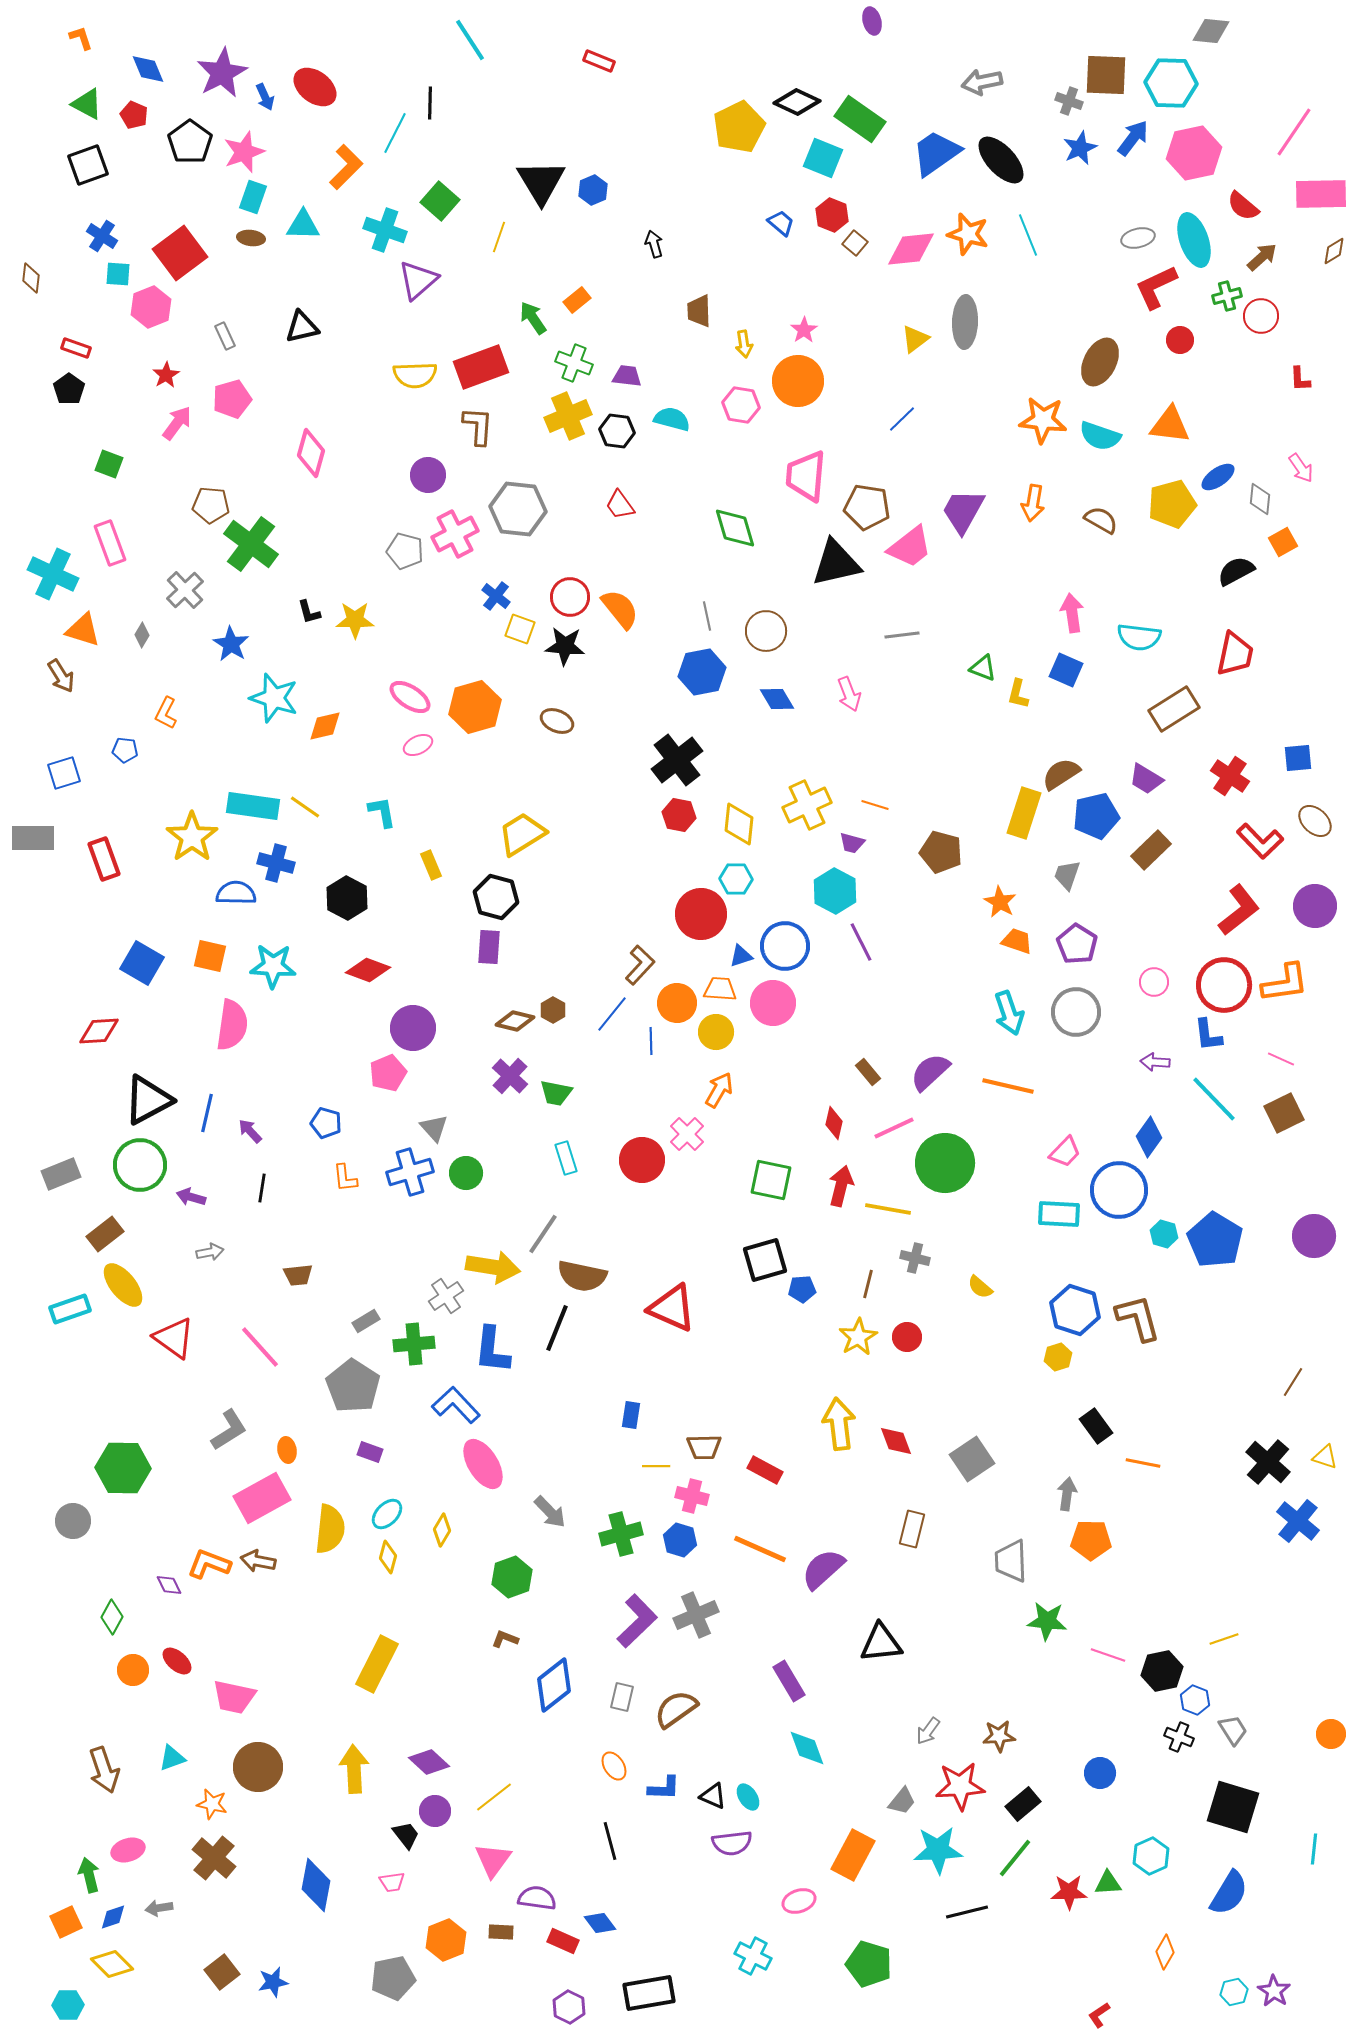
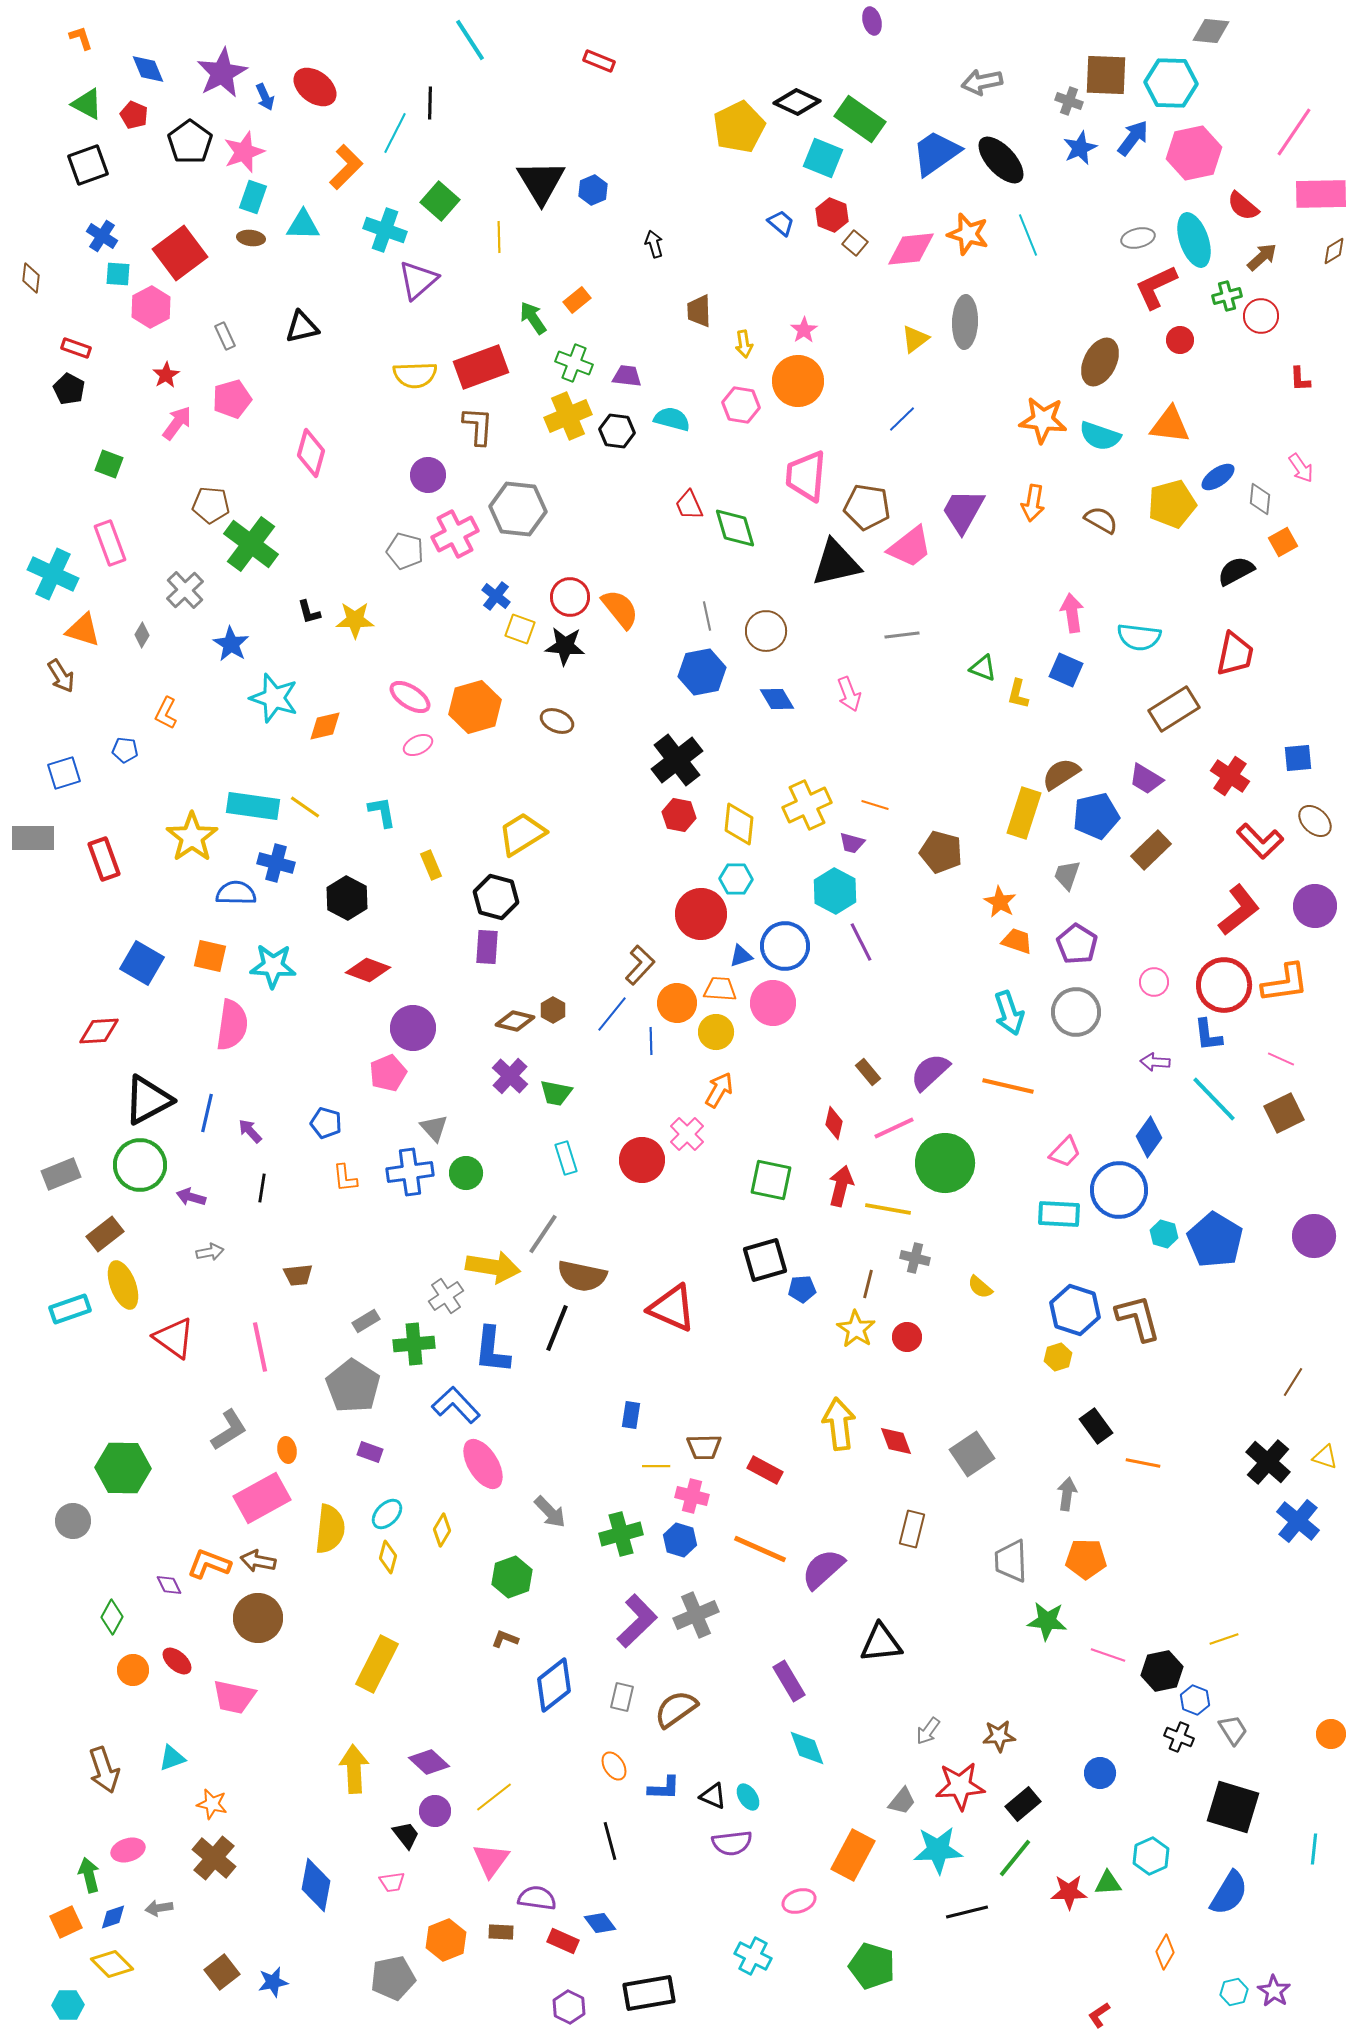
yellow line at (499, 237): rotated 20 degrees counterclockwise
pink hexagon at (151, 307): rotated 6 degrees counterclockwise
black pentagon at (69, 389): rotated 8 degrees counterclockwise
red trapezoid at (620, 505): moved 69 px right; rotated 12 degrees clockwise
purple rectangle at (489, 947): moved 2 px left
blue cross at (410, 1172): rotated 9 degrees clockwise
yellow ellipse at (123, 1285): rotated 18 degrees clockwise
yellow star at (858, 1337): moved 2 px left, 8 px up; rotated 9 degrees counterclockwise
pink line at (260, 1347): rotated 30 degrees clockwise
gray square at (972, 1459): moved 5 px up
orange pentagon at (1091, 1540): moved 5 px left, 19 px down
brown circle at (258, 1767): moved 149 px up
pink triangle at (493, 1860): moved 2 px left
green pentagon at (869, 1964): moved 3 px right, 2 px down
